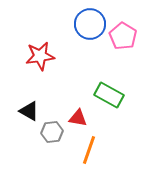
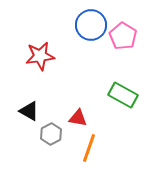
blue circle: moved 1 px right, 1 px down
green rectangle: moved 14 px right
gray hexagon: moved 1 px left, 2 px down; rotated 20 degrees counterclockwise
orange line: moved 2 px up
